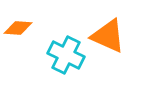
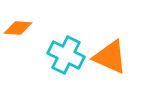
orange triangle: moved 2 px right, 21 px down
